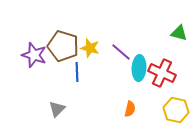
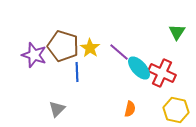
green triangle: moved 2 px left, 1 px up; rotated 48 degrees clockwise
yellow star: rotated 18 degrees clockwise
purple line: moved 2 px left
cyan ellipse: rotated 45 degrees counterclockwise
